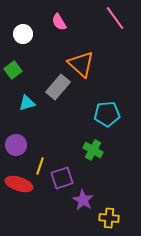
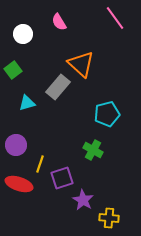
cyan pentagon: rotated 10 degrees counterclockwise
yellow line: moved 2 px up
